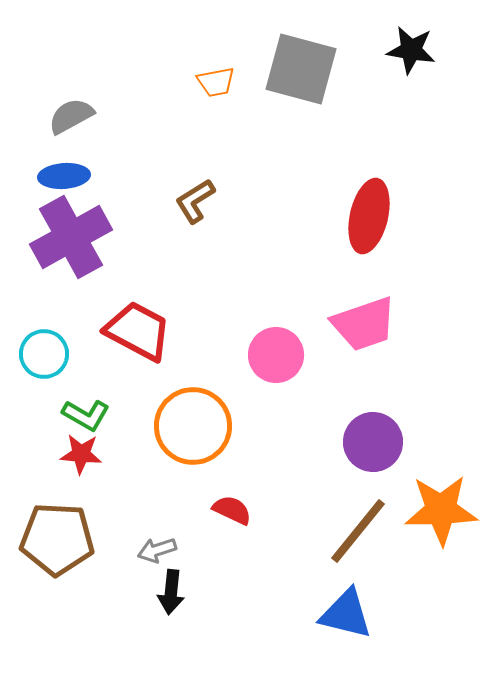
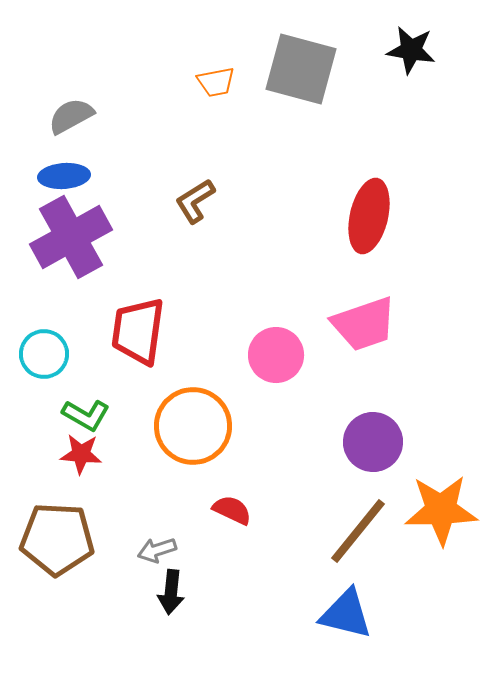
red trapezoid: rotated 110 degrees counterclockwise
